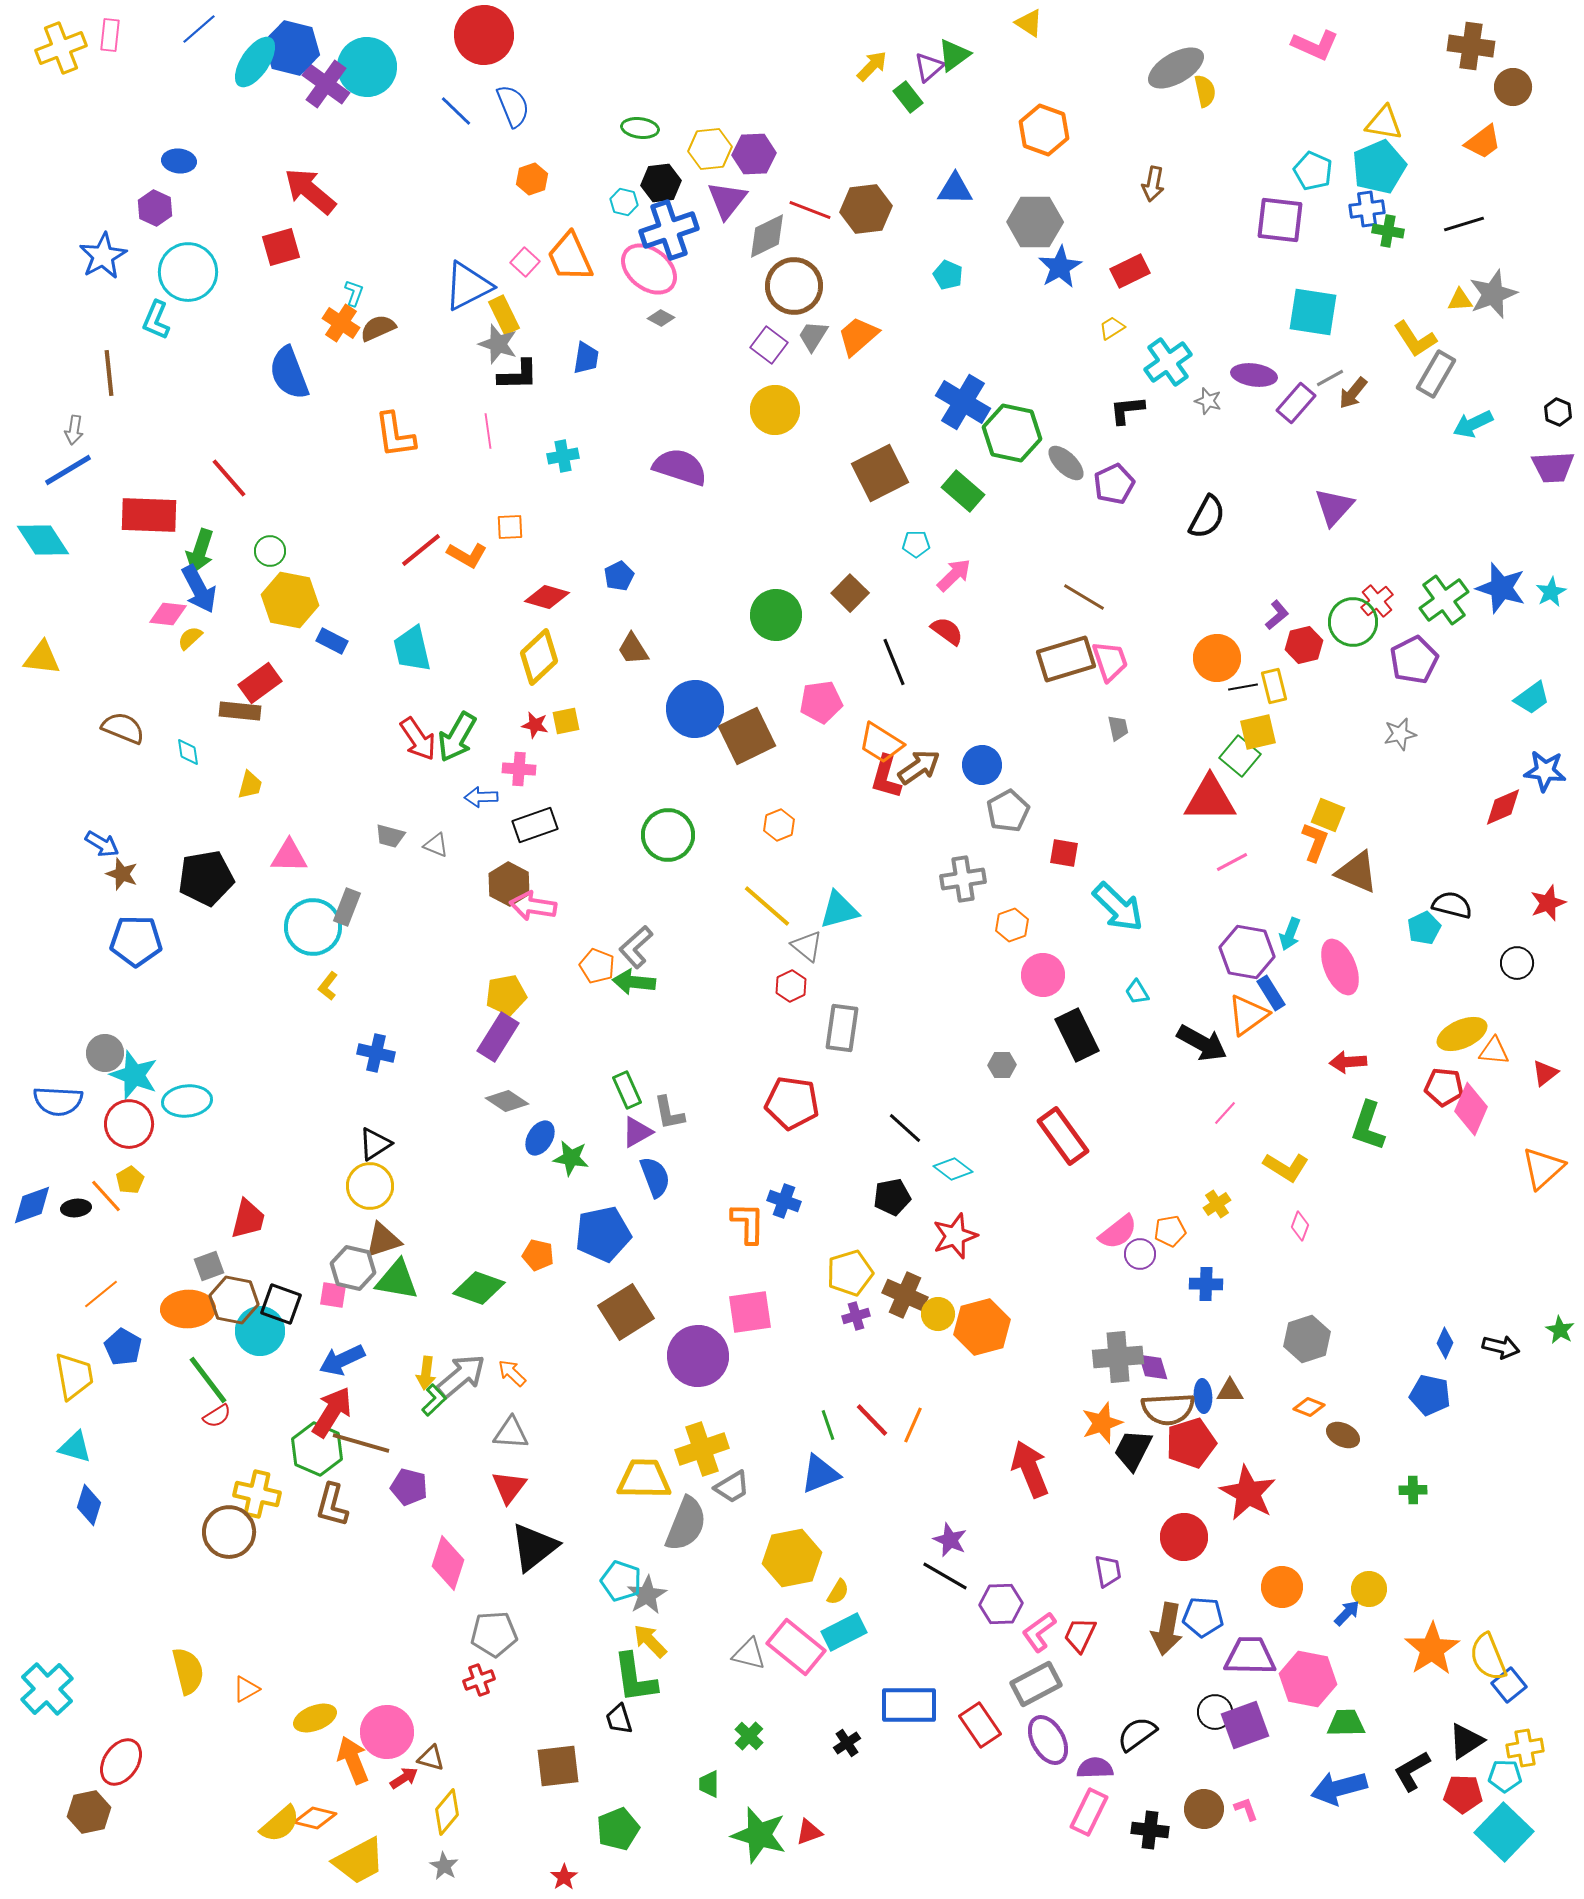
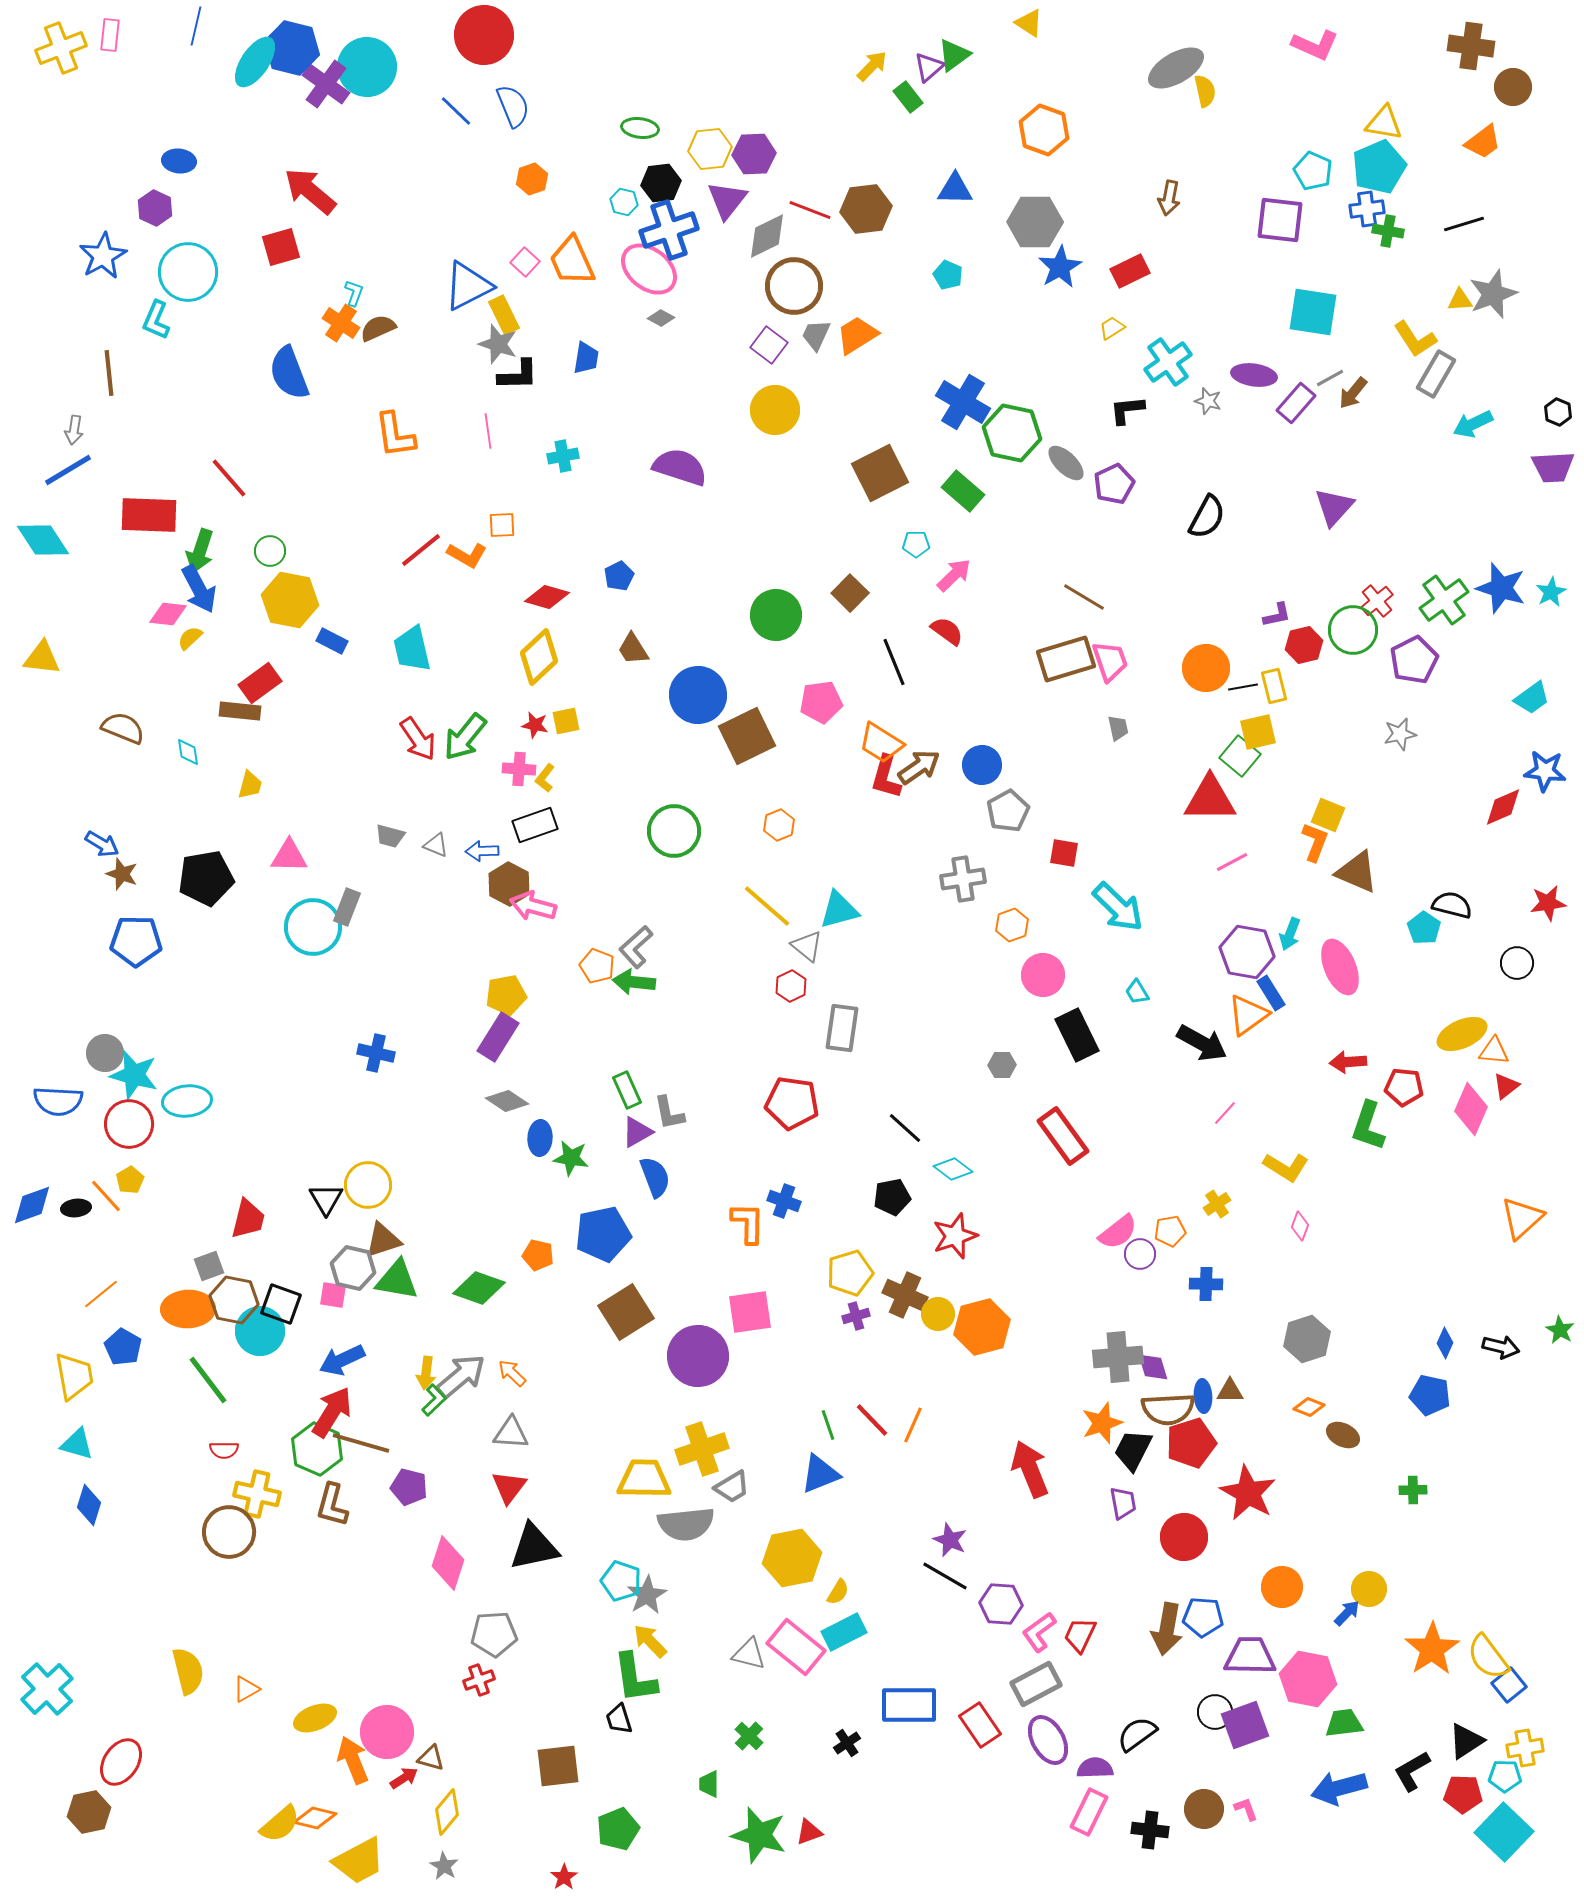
blue line at (199, 29): moved 3 px left, 3 px up; rotated 36 degrees counterclockwise
brown arrow at (1153, 184): moved 16 px right, 14 px down
orange trapezoid at (570, 257): moved 2 px right, 4 px down
gray trapezoid at (813, 336): moved 3 px right, 1 px up; rotated 8 degrees counterclockwise
orange trapezoid at (858, 336): moved 1 px left, 1 px up; rotated 9 degrees clockwise
orange square at (510, 527): moved 8 px left, 2 px up
purple L-shape at (1277, 615): rotated 28 degrees clockwise
green circle at (1353, 622): moved 8 px down
orange circle at (1217, 658): moved 11 px left, 10 px down
blue circle at (695, 709): moved 3 px right, 14 px up
green arrow at (457, 737): moved 8 px right; rotated 9 degrees clockwise
blue arrow at (481, 797): moved 1 px right, 54 px down
green circle at (668, 835): moved 6 px right, 4 px up
red star at (1548, 903): rotated 12 degrees clockwise
pink arrow at (533, 906): rotated 6 degrees clockwise
cyan pentagon at (1424, 928): rotated 12 degrees counterclockwise
yellow L-shape at (328, 986): moved 217 px right, 208 px up
red triangle at (1545, 1073): moved 39 px left, 13 px down
cyan star at (134, 1075): rotated 6 degrees counterclockwise
red pentagon at (1444, 1087): moved 40 px left
blue ellipse at (540, 1138): rotated 28 degrees counterclockwise
black triangle at (375, 1144): moved 49 px left, 55 px down; rotated 27 degrees counterclockwise
orange triangle at (1543, 1168): moved 21 px left, 50 px down
yellow circle at (370, 1186): moved 2 px left, 1 px up
red semicircle at (217, 1416): moved 7 px right, 34 px down; rotated 32 degrees clockwise
cyan triangle at (75, 1447): moved 2 px right, 3 px up
gray semicircle at (686, 1524): rotated 62 degrees clockwise
black triangle at (534, 1547): rotated 26 degrees clockwise
purple trapezoid at (1108, 1571): moved 15 px right, 68 px up
purple hexagon at (1001, 1604): rotated 6 degrees clockwise
yellow semicircle at (1488, 1657): rotated 15 degrees counterclockwise
green trapezoid at (1346, 1723): moved 2 px left; rotated 6 degrees counterclockwise
